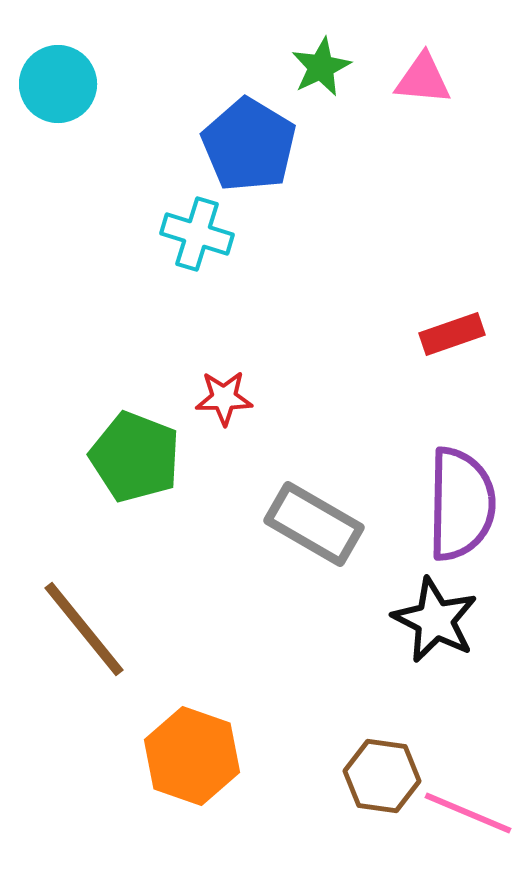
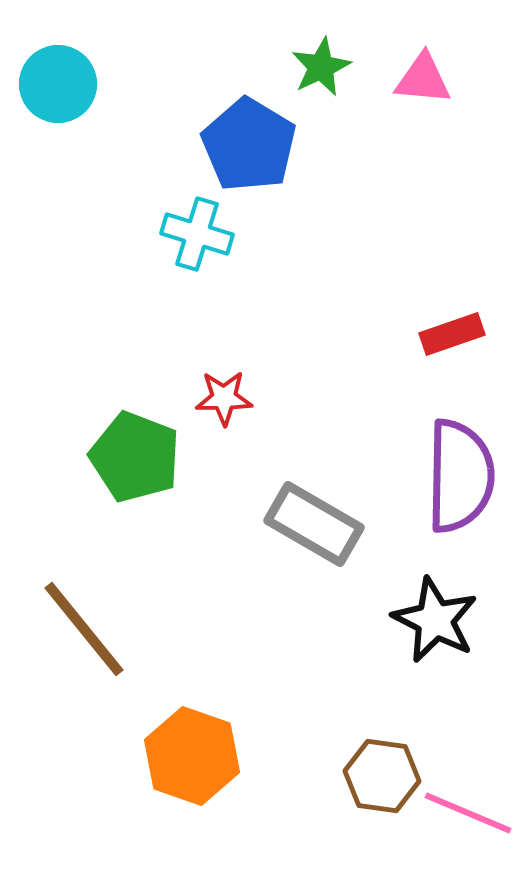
purple semicircle: moved 1 px left, 28 px up
